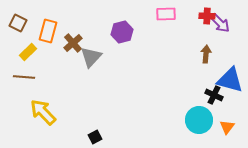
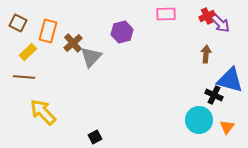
red cross: rotated 28 degrees counterclockwise
